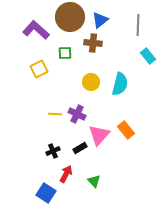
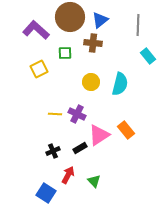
pink triangle: rotated 15 degrees clockwise
red arrow: moved 2 px right, 1 px down
